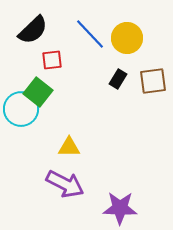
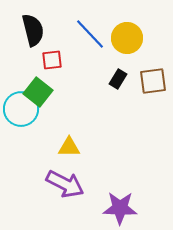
black semicircle: rotated 60 degrees counterclockwise
